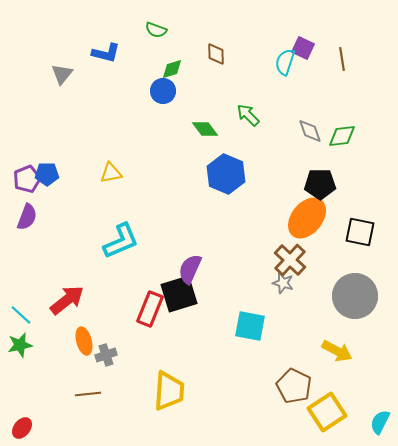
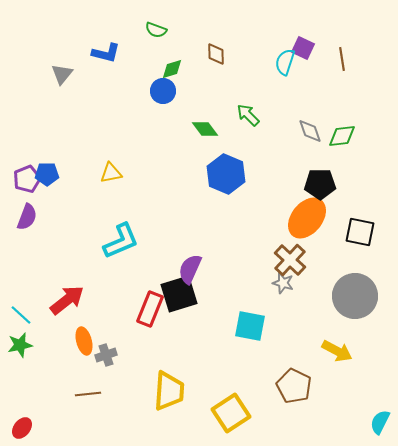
yellow square at (327, 412): moved 96 px left, 1 px down
